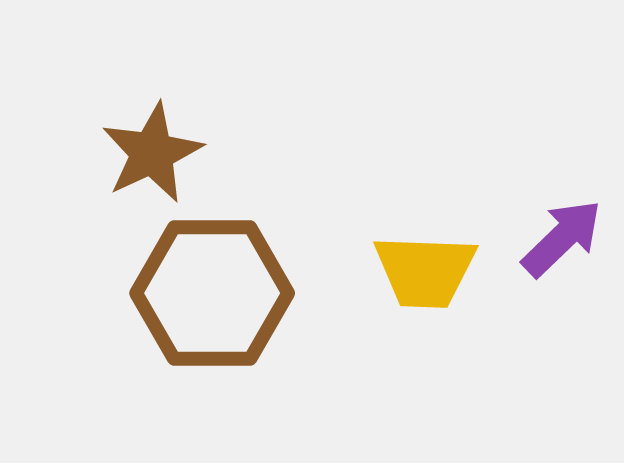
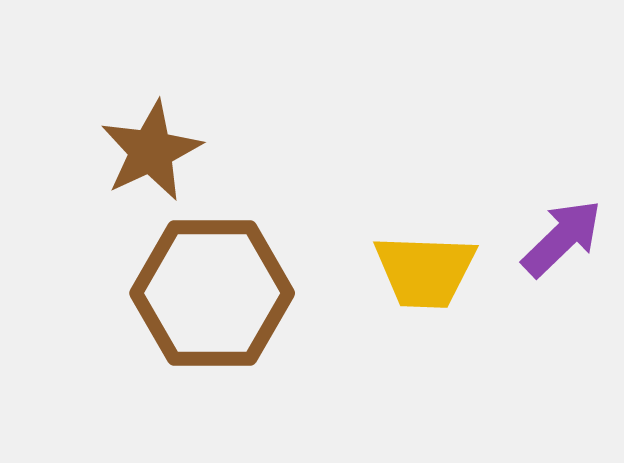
brown star: moved 1 px left, 2 px up
